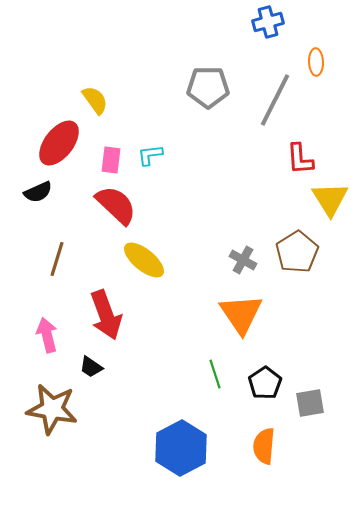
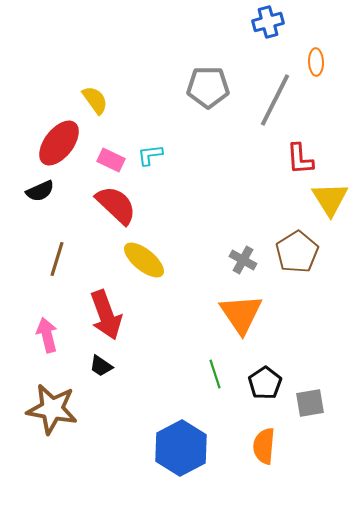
pink rectangle: rotated 72 degrees counterclockwise
black semicircle: moved 2 px right, 1 px up
black trapezoid: moved 10 px right, 1 px up
